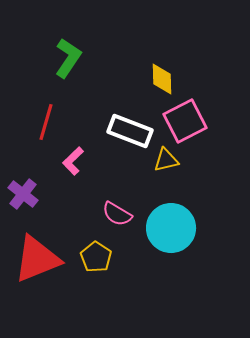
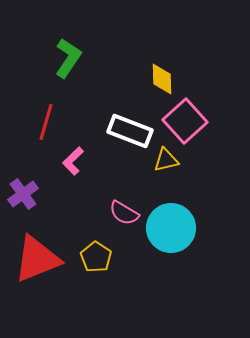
pink square: rotated 15 degrees counterclockwise
purple cross: rotated 16 degrees clockwise
pink semicircle: moved 7 px right, 1 px up
